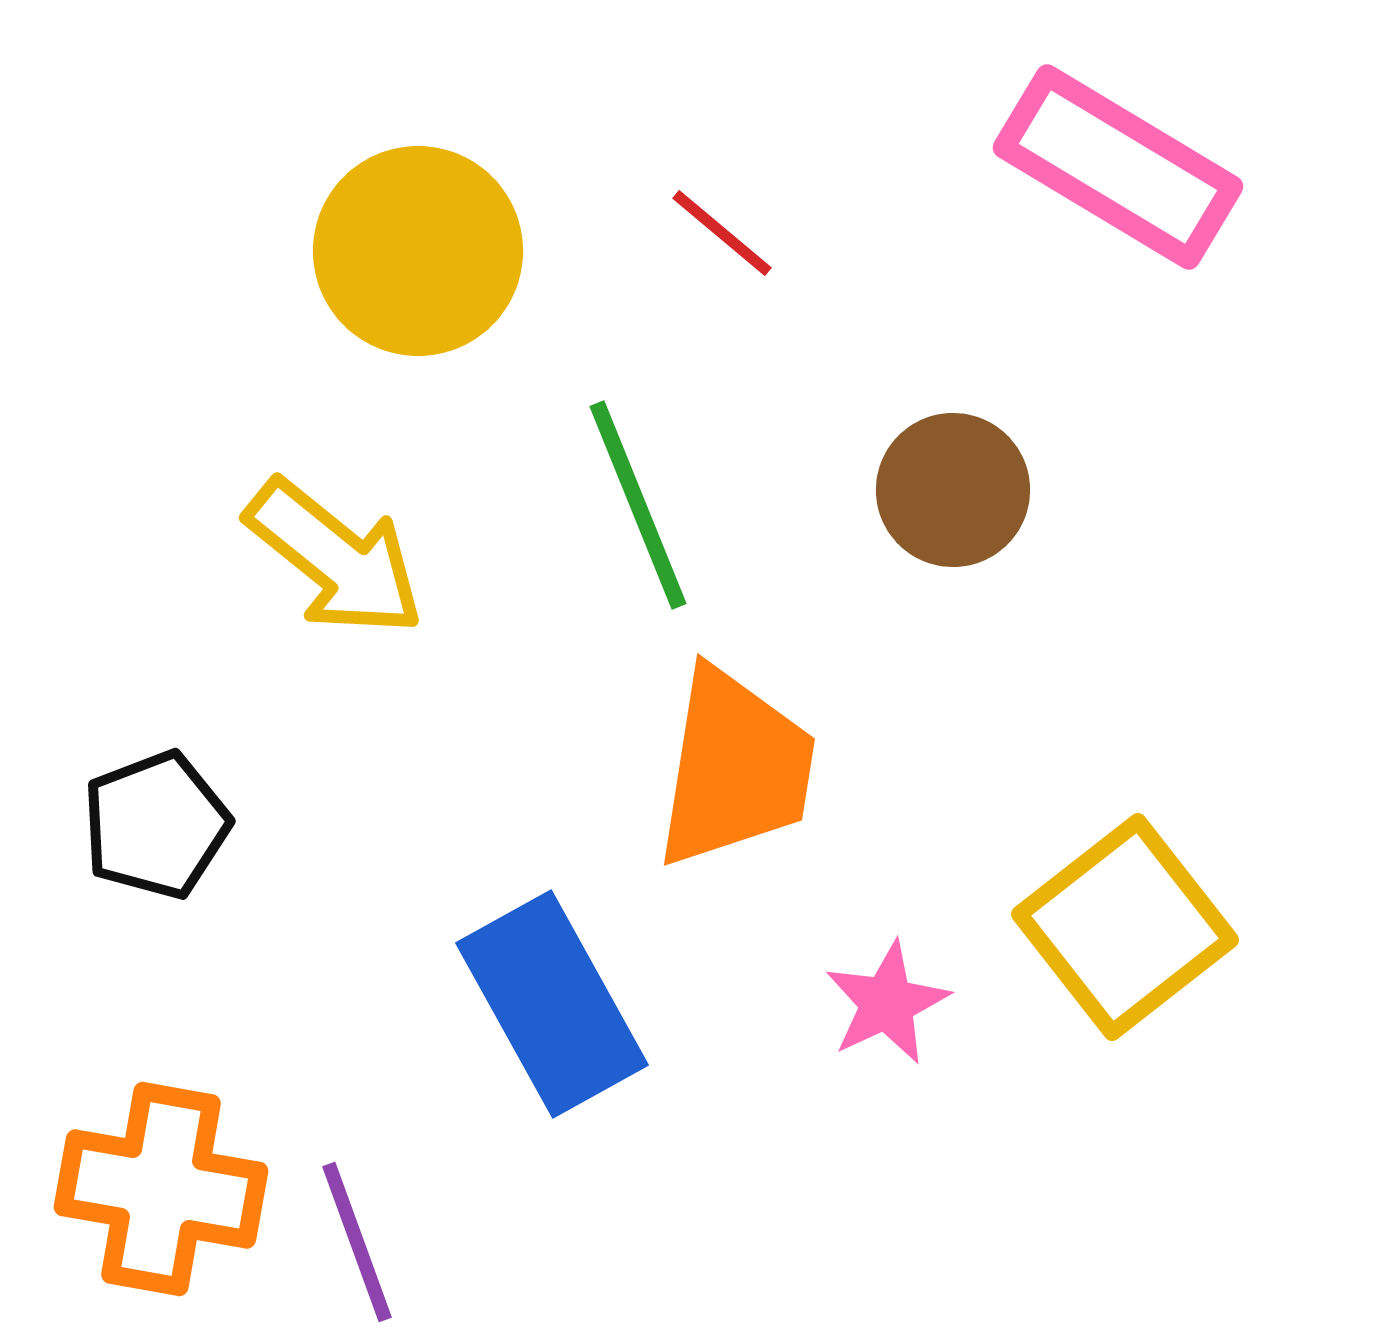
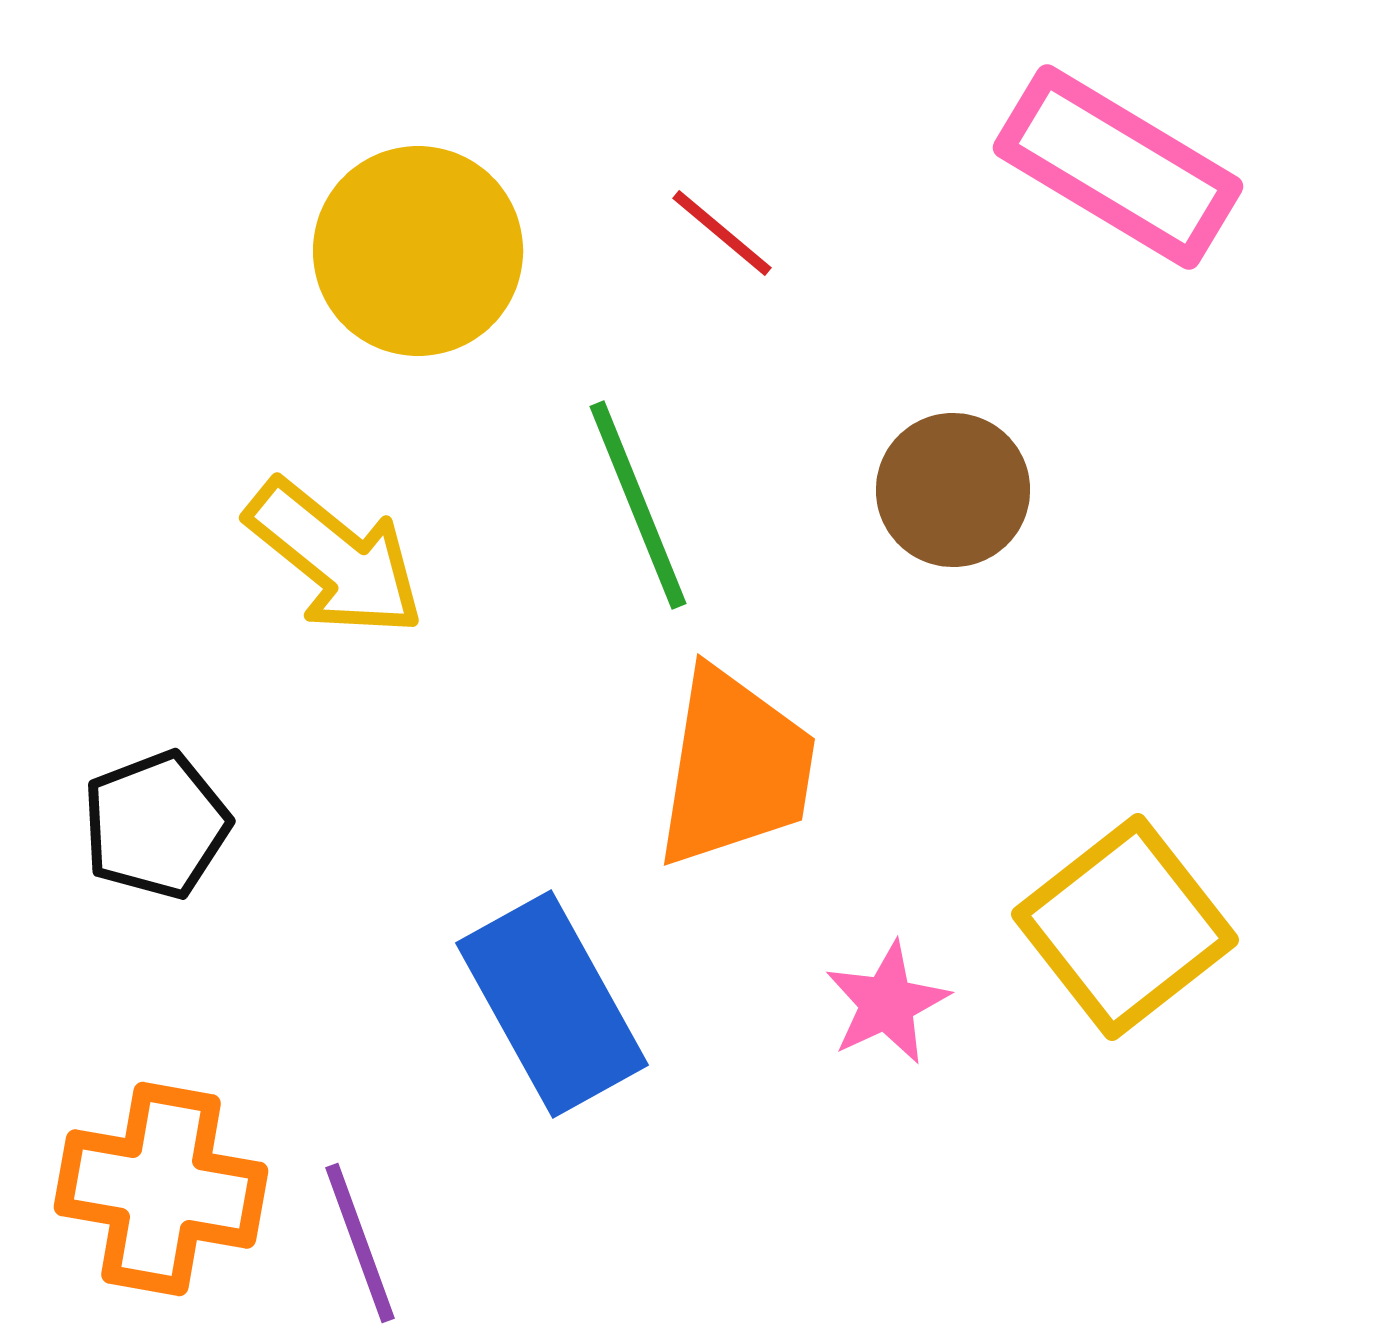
purple line: moved 3 px right, 1 px down
